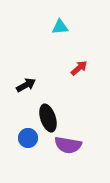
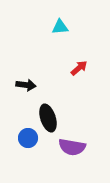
black arrow: rotated 36 degrees clockwise
purple semicircle: moved 4 px right, 2 px down
